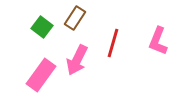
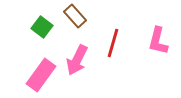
brown rectangle: moved 2 px up; rotated 75 degrees counterclockwise
pink L-shape: rotated 8 degrees counterclockwise
